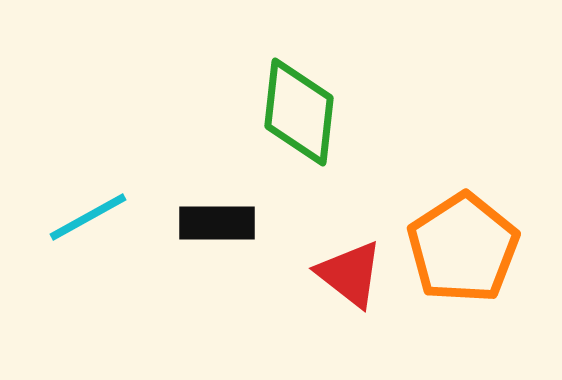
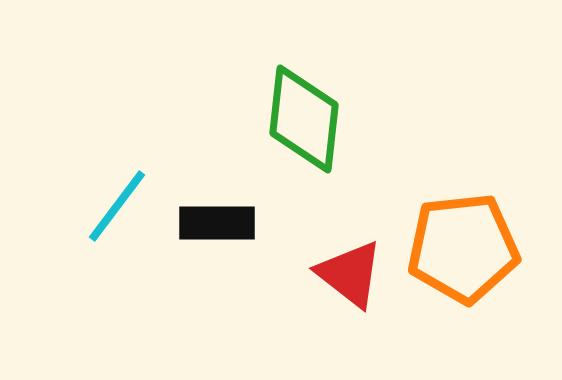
green diamond: moved 5 px right, 7 px down
cyan line: moved 29 px right, 11 px up; rotated 24 degrees counterclockwise
orange pentagon: rotated 27 degrees clockwise
